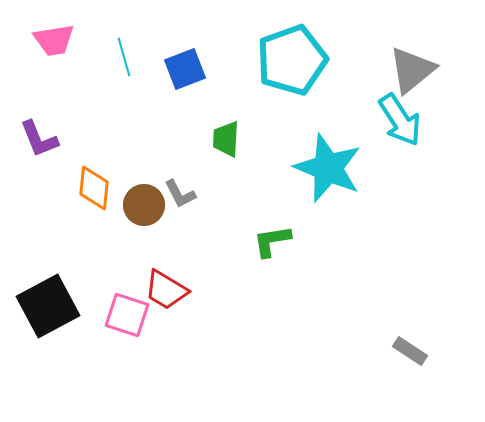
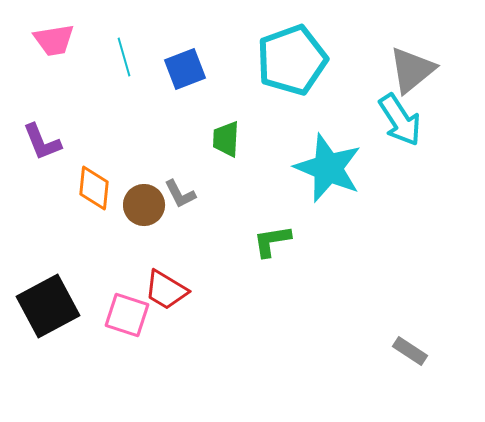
purple L-shape: moved 3 px right, 3 px down
